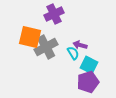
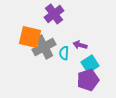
purple cross: rotated 12 degrees counterclockwise
gray cross: moved 2 px left
cyan semicircle: moved 9 px left; rotated 144 degrees counterclockwise
cyan square: moved 1 px right, 1 px up; rotated 30 degrees clockwise
purple pentagon: moved 2 px up
